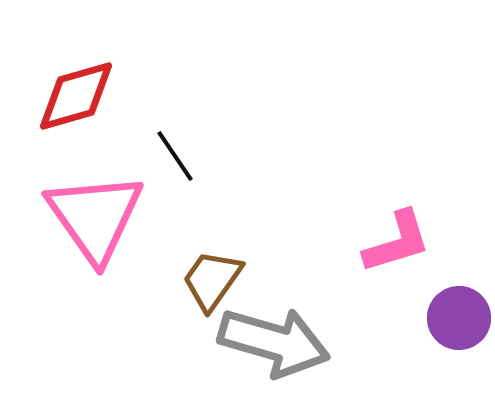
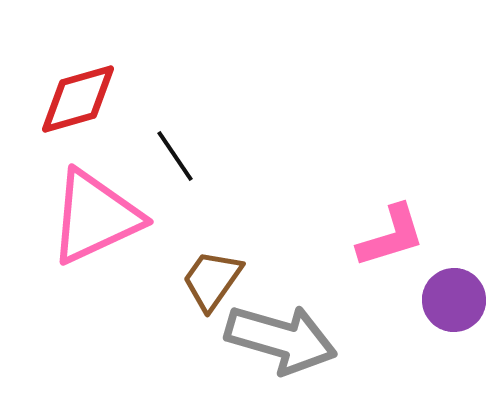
red diamond: moved 2 px right, 3 px down
pink triangle: rotated 40 degrees clockwise
pink L-shape: moved 6 px left, 6 px up
purple circle: moved 5 px left, 18 px up
gray arrow: moved 7 px right, 3 px up
